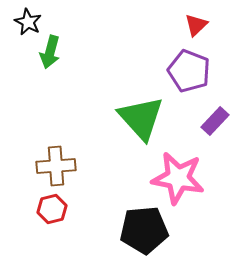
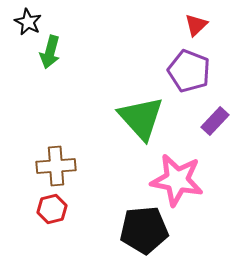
pink star: moved 1 px left, 2 px down
